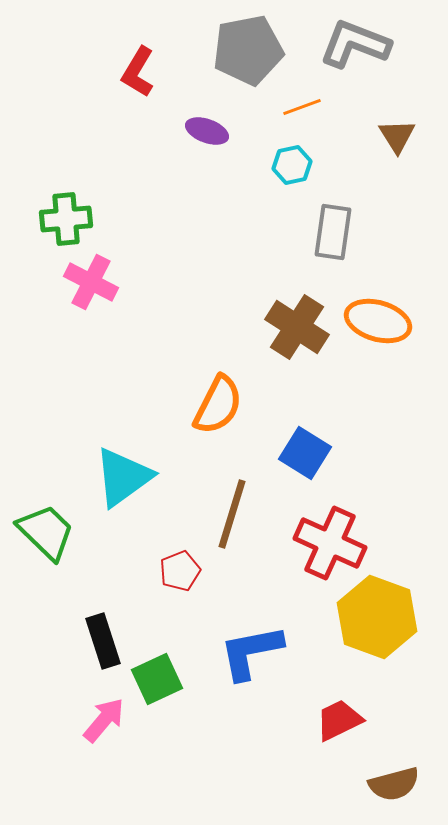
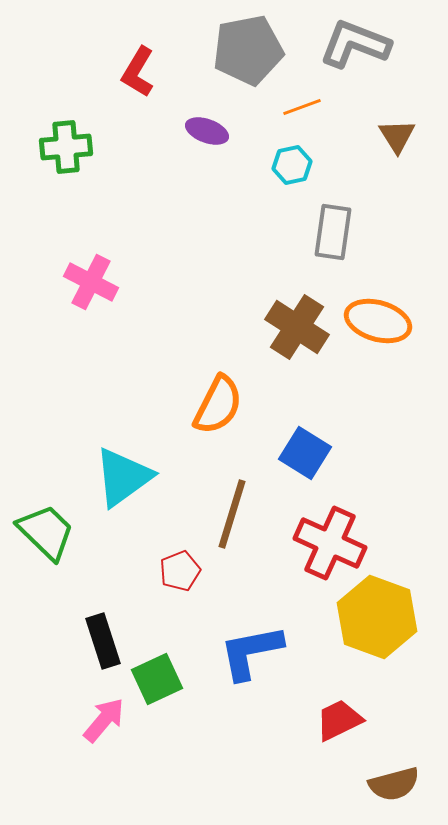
green cross: moved 72 px up
